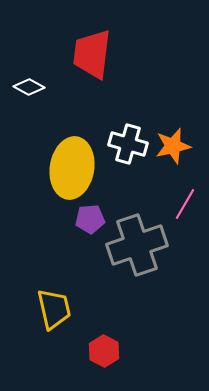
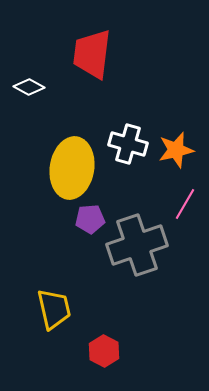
orange star: moved 3 px right, 4 px down
